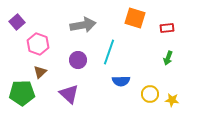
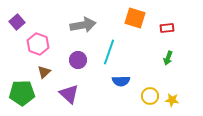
brown triangle: moved 4 px right
yellow circle: moved 2 px down
